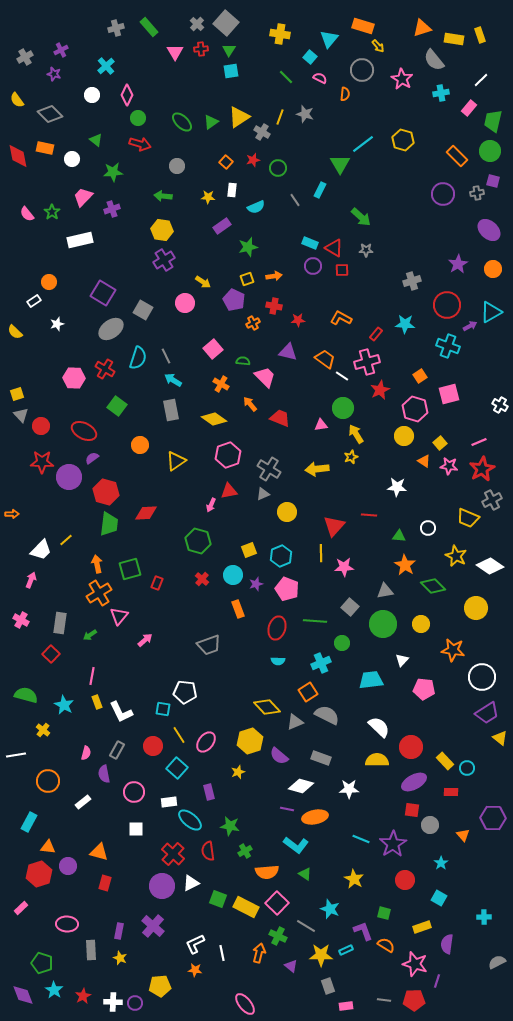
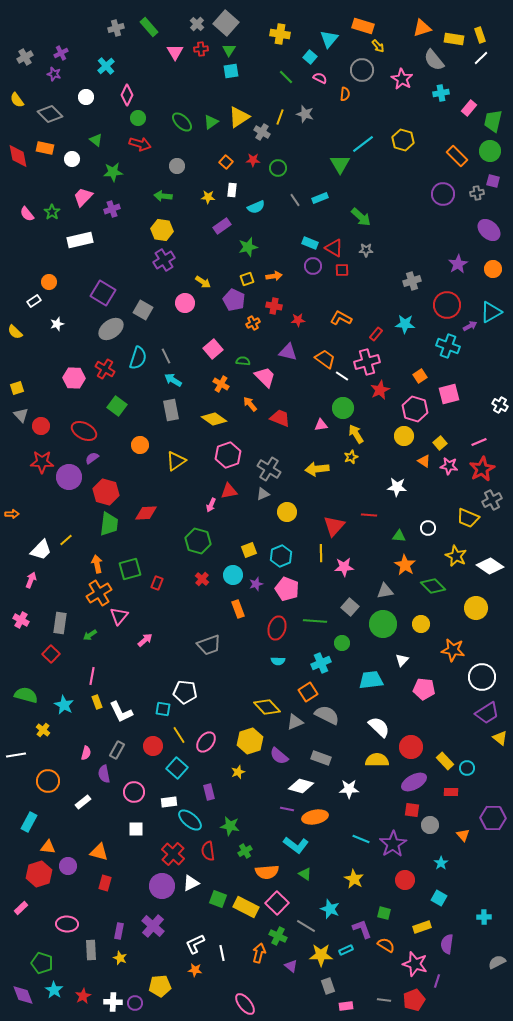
purple cross at (61, 50): moved 3 px down
white line at (481, 80): moved 22 px up
white circle at (92, 95): moved 6 px left, 2 px down
red star at (253, 160): rotated 16 degrees clockwise
cyan rectangle at (320, 190): moved 8 px down; rotated 42 degrees clockwise
yellow square at (17, 394): moved 6 px up
purple L-shape at (363, 931): moved 1 px left, 2 px up
red pentagon at (414, 1000): rotated 20 degrees counterclockwise
